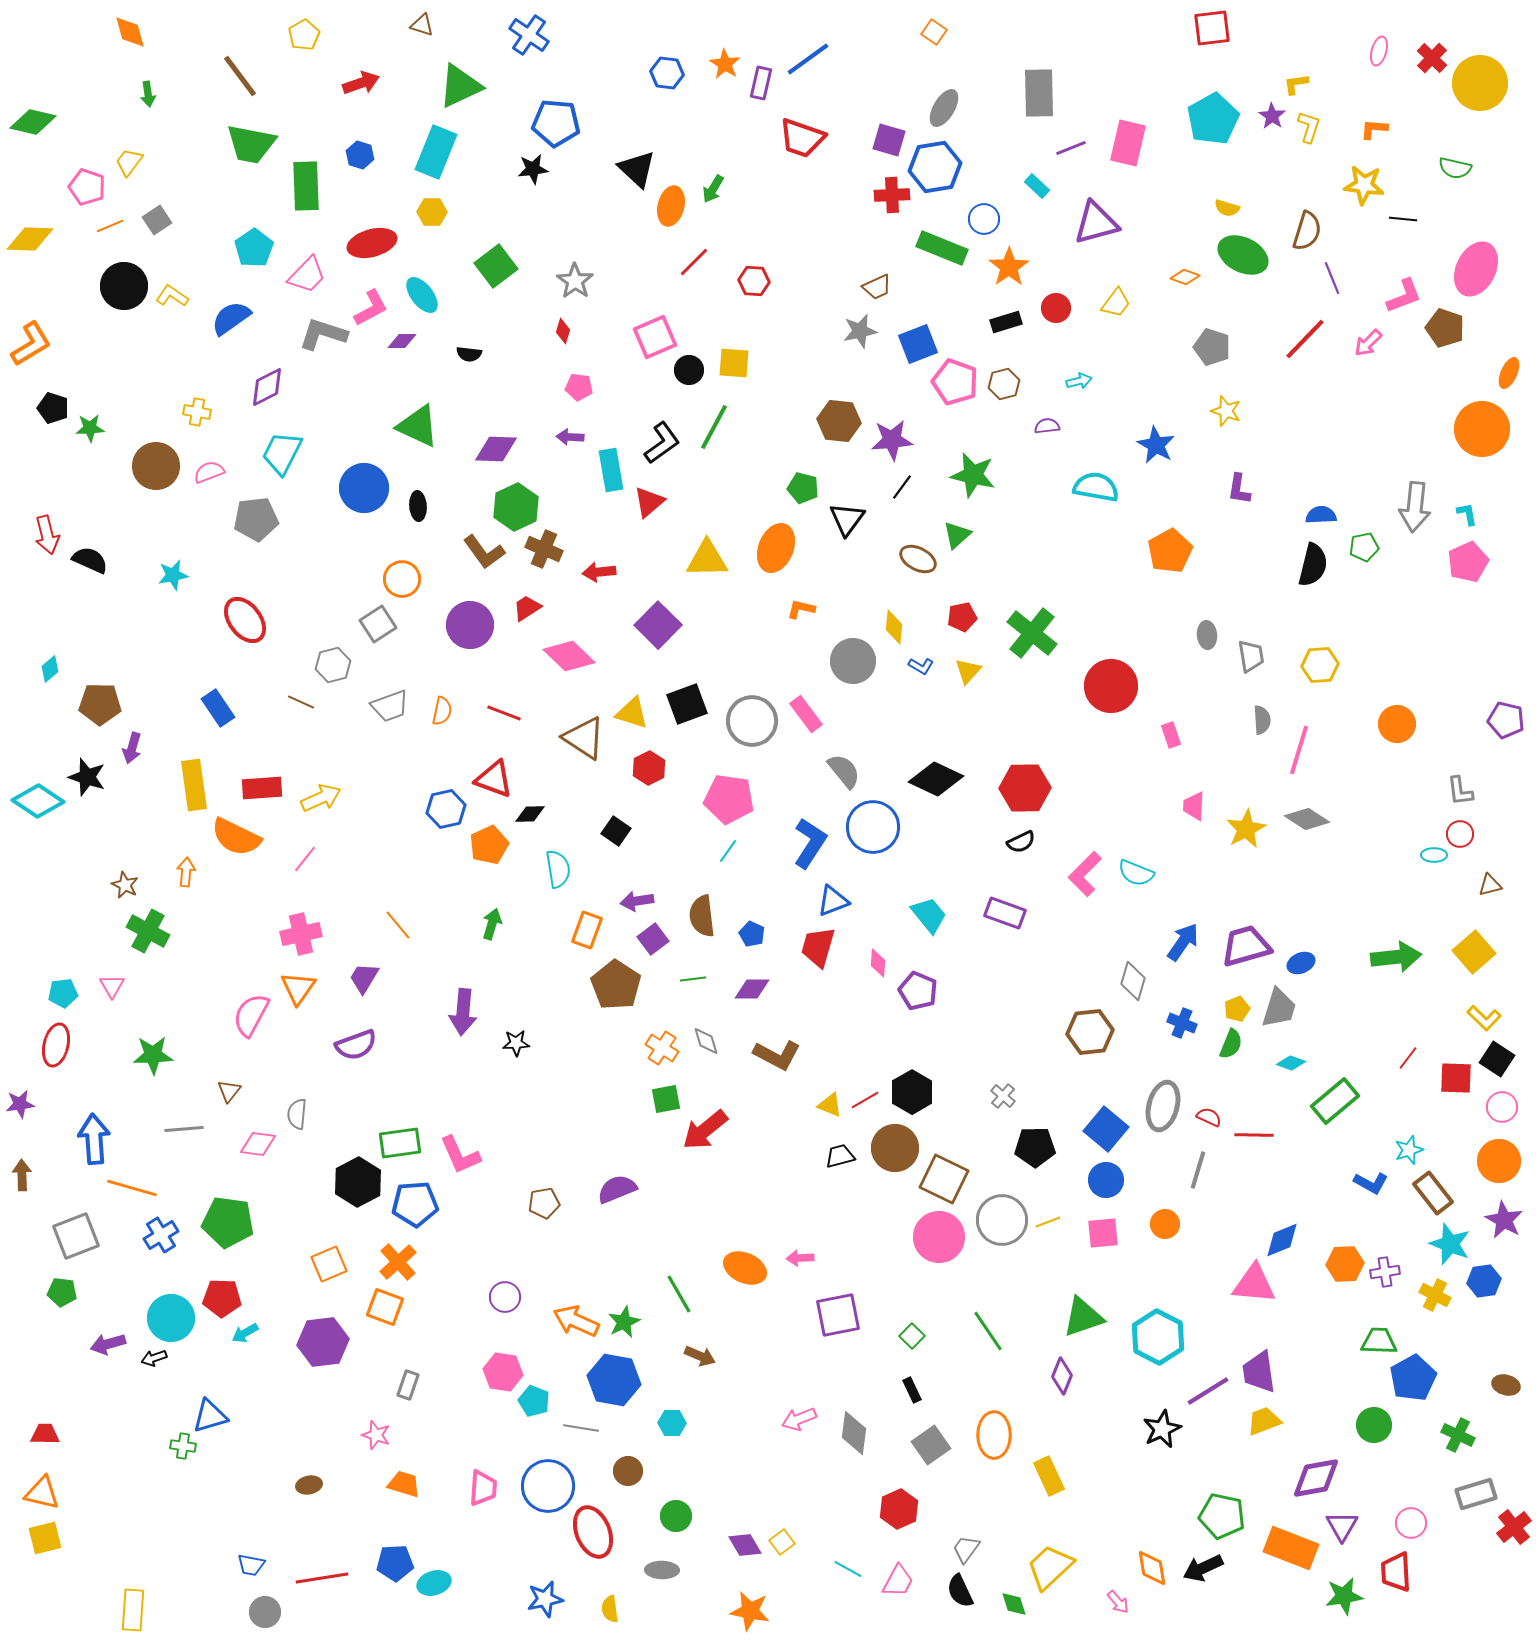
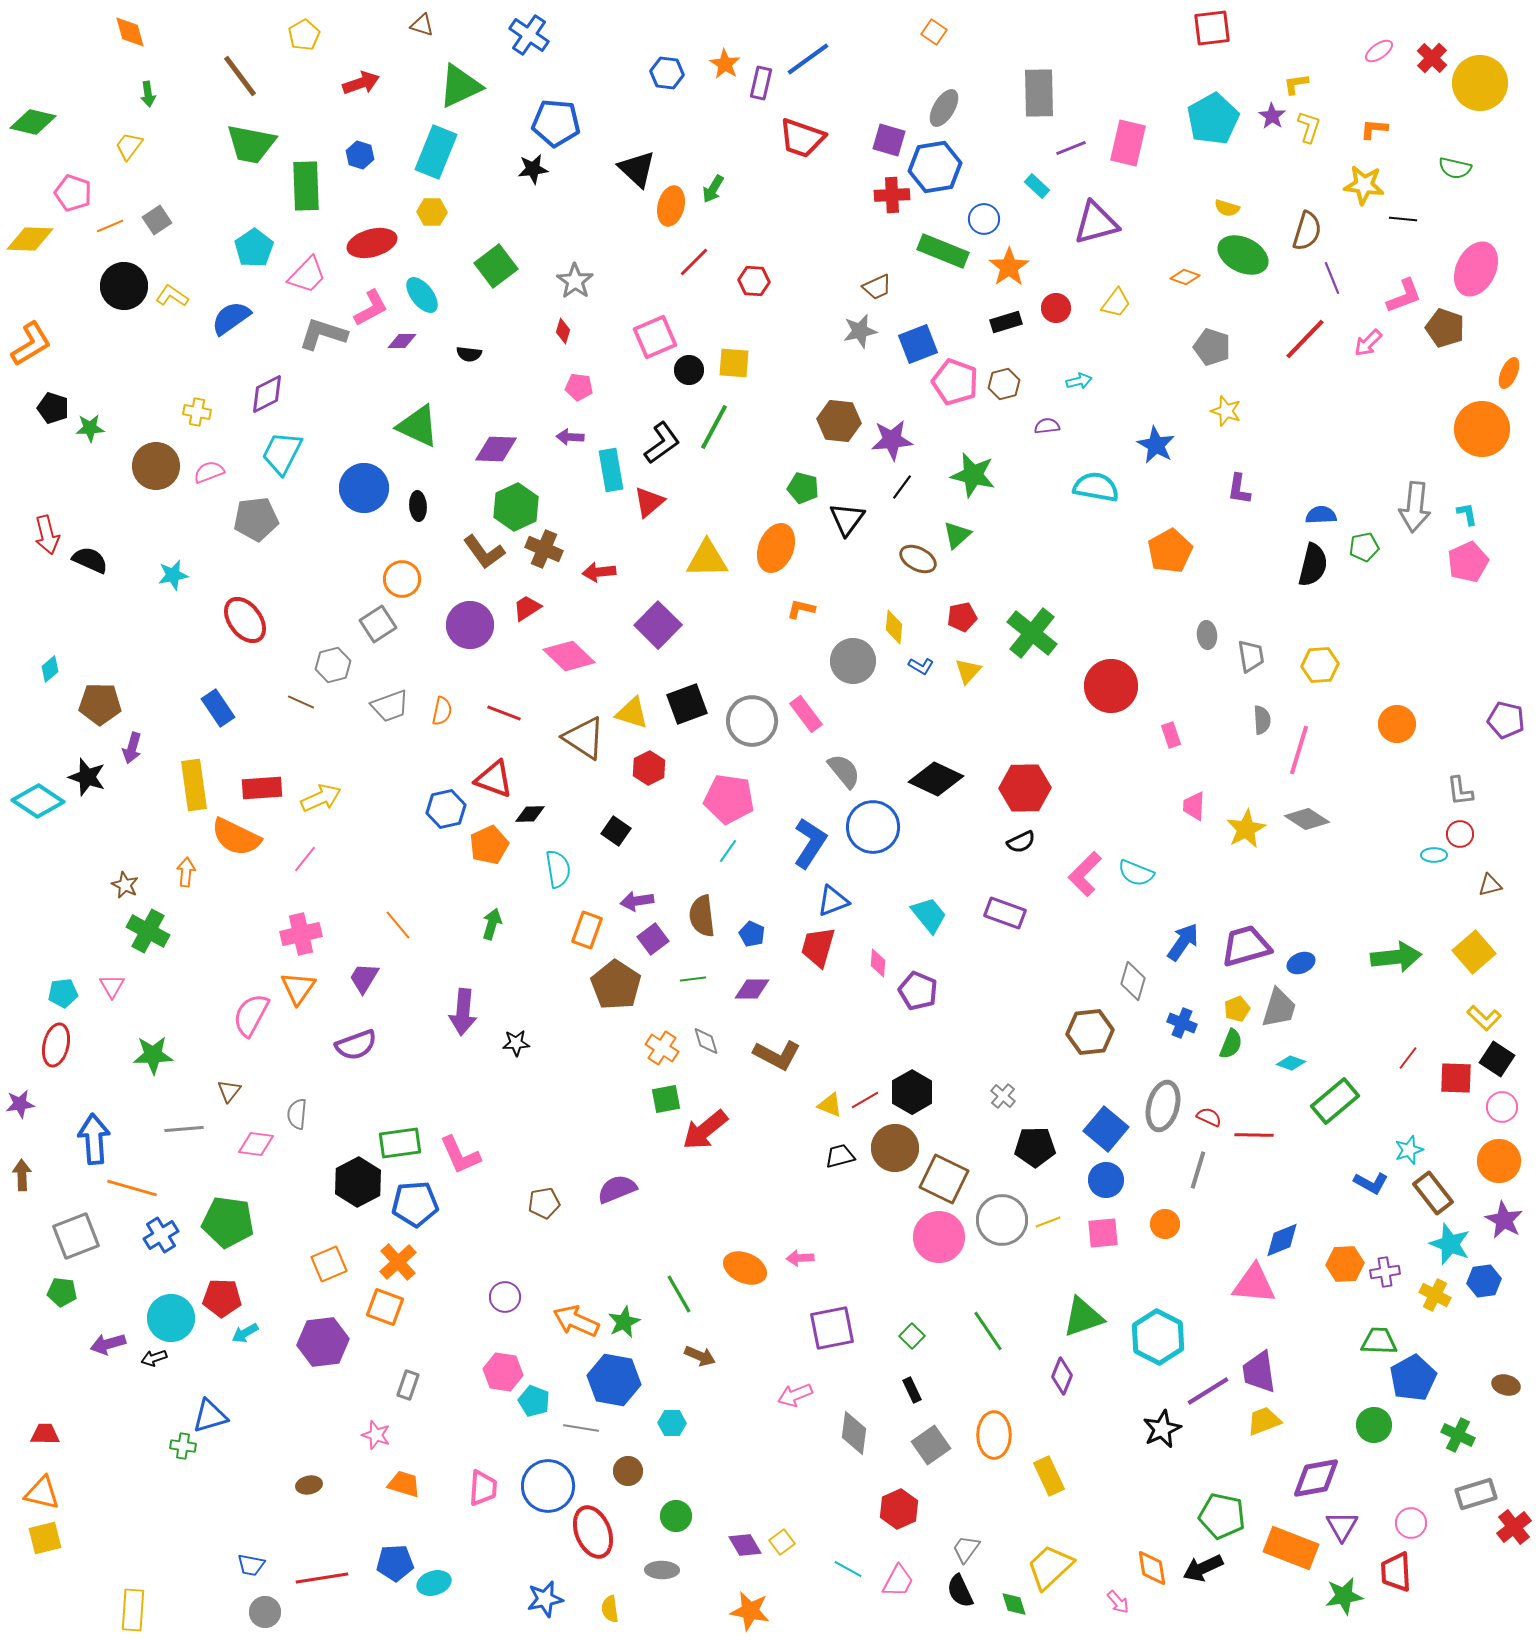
pink ellipse at (1379, 51): rotated 40 degrees clockwise
yellow trapezoid at (129, 162): moved 16 px up
pink pentagon at (87, 187): moved 14 px left, 6 px down
green rectangle at (942, 248): moved 1 px right, 3 px down
purple diamond at (267, 387): moved 7 px down
pink diamond at (258, 1144): moved 2 px left
purple square at (838, 1315): moved 6 px left, 13 px down
pink arrow at (799, 1419): moved 4 px left, 24 px up
